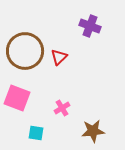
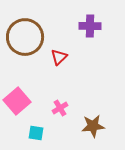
purple cross: rotated 20 degrees counterclockwise
brown circle: moved 14 px up
pink square: moved 3 px down; rotated 28 degrees clockwise
pink cross: moved 2 px left
brown star: moved 5 px up
